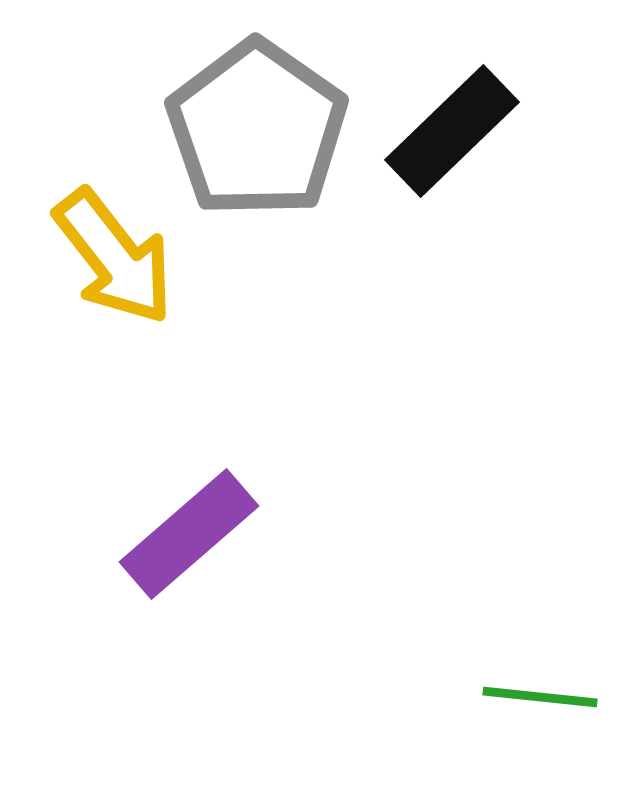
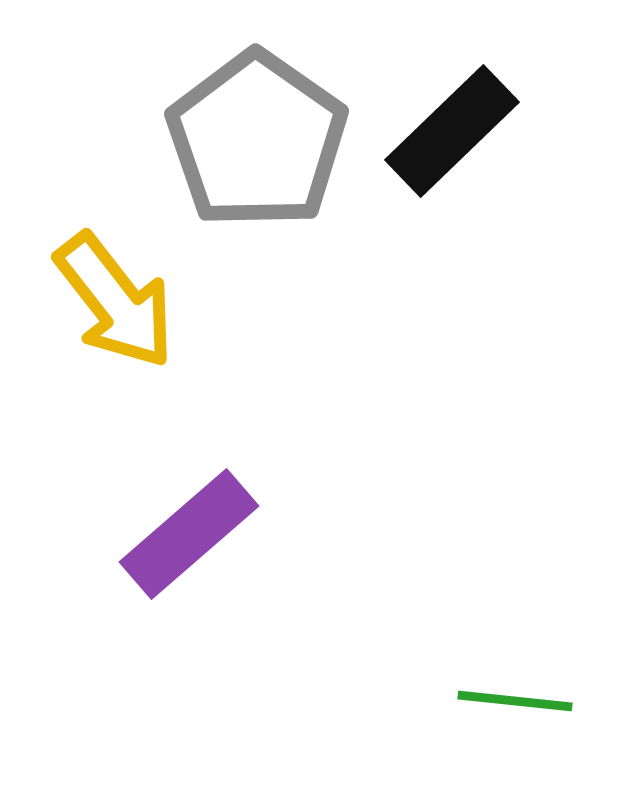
gray pentagon: moved 11 px down
yellow arrow: moved 1 px right, 44 px down
green line: moved 25 px left, 4 px down
